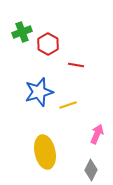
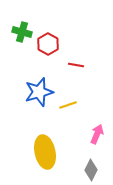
green cross: rotated 36 degrees clockwise
